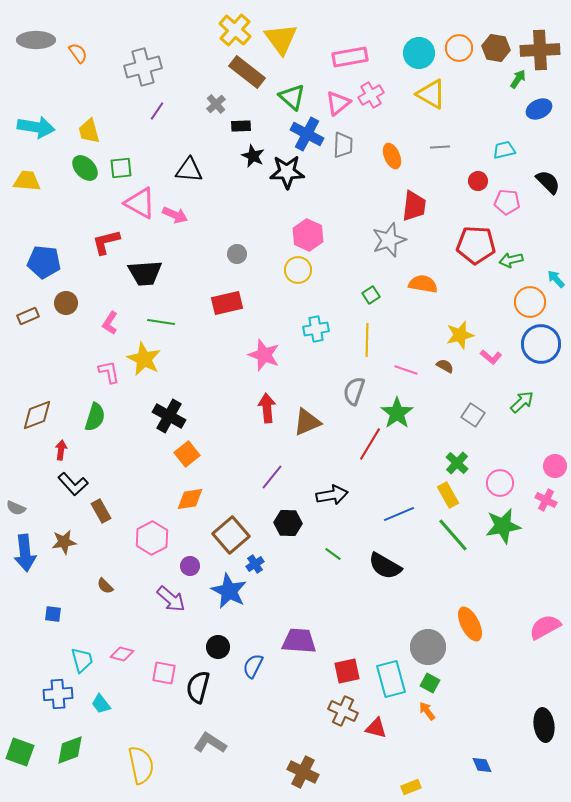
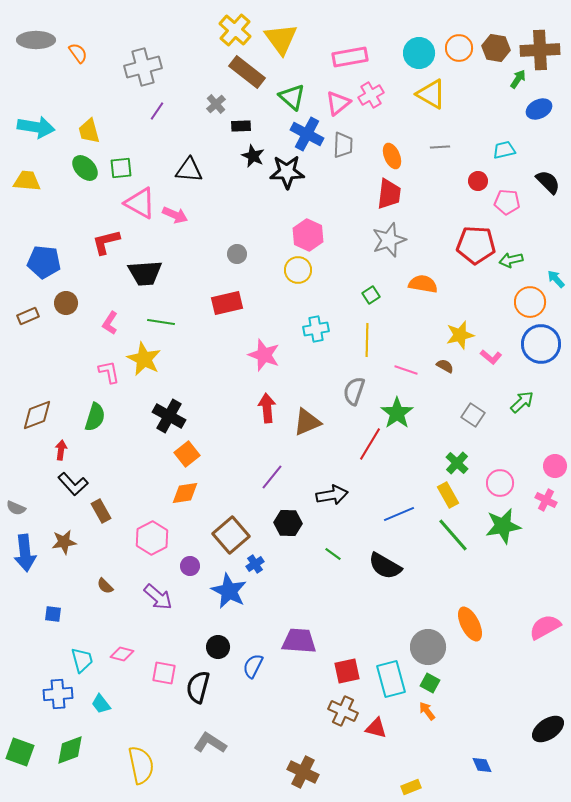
red trapezoid at (414, 206): moved 25 px left, 12 px up
orange diamond at (190, 499): moved 5 px left, 6 px up
purple arrow at (171, 599): moved 13 px left, 2 px up
black ellipse at (544, 725): moved 4 px right, 4 px down; rotated 64 degrees clockwise
